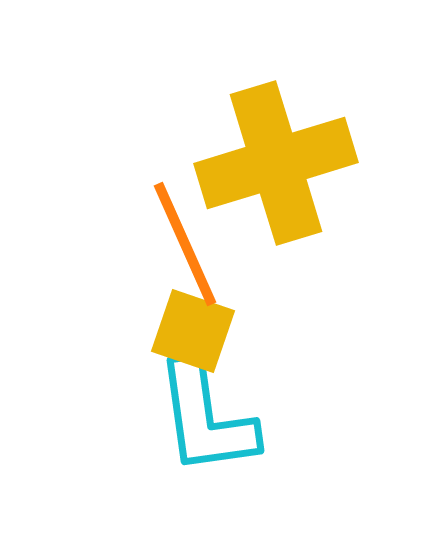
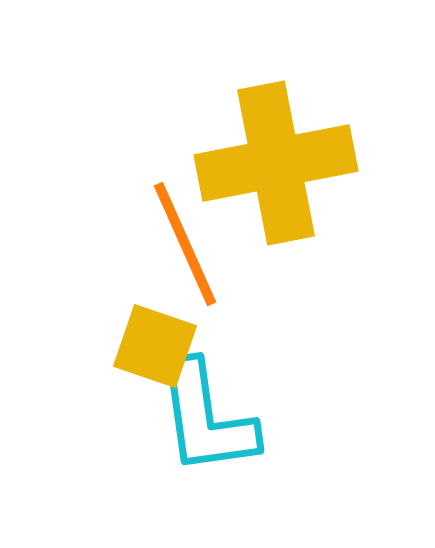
yellow cross: rotated 6 degrees clockwise
yellow square: moved 38 px left, 15 px down
